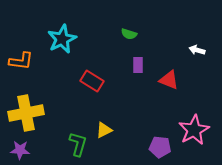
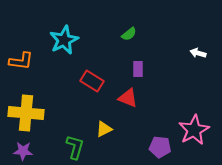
green semicircle: rotated 56 degrees counterclockwise
cyan star: moved 2 px right, 1 px down
white arrow: moved 1 px right, 3 px down
purple rectangle: moved 4 px down
red triangle: moved 41 px left, 18 px down
yellow cross: rotated 16 degrees clockwise
yellow triangle: moved 1 px up
green L-shape: moved 3 px left, 3 px down
purple star: moved 3 px right, 1 px down
